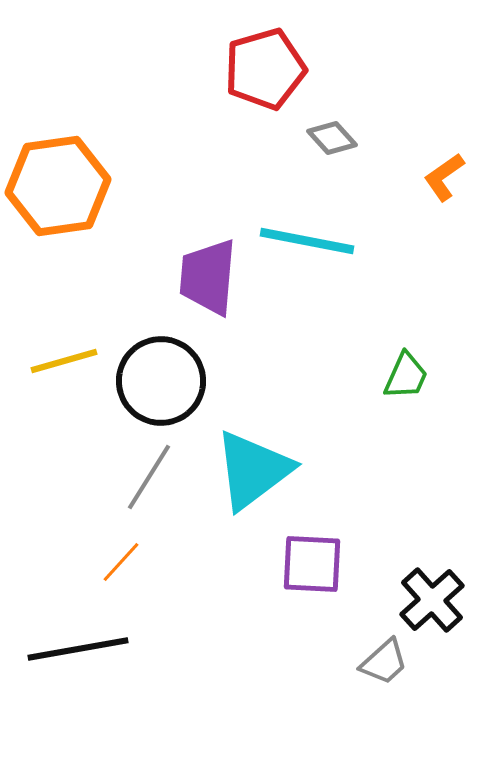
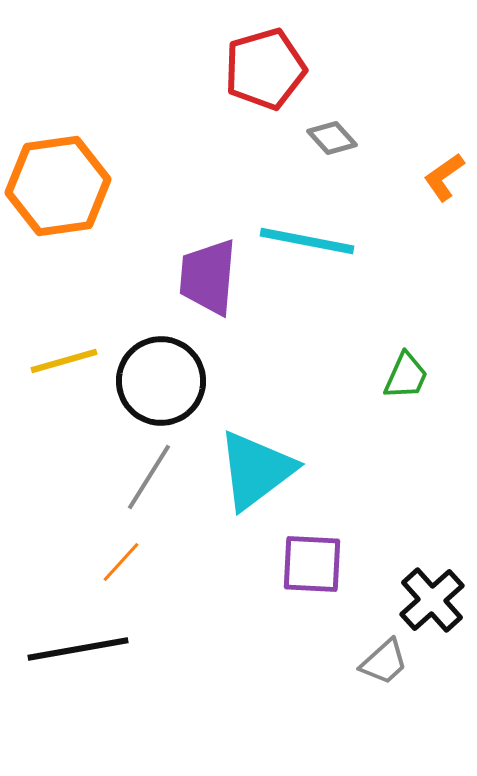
cyan triangle: moved 3 px right
